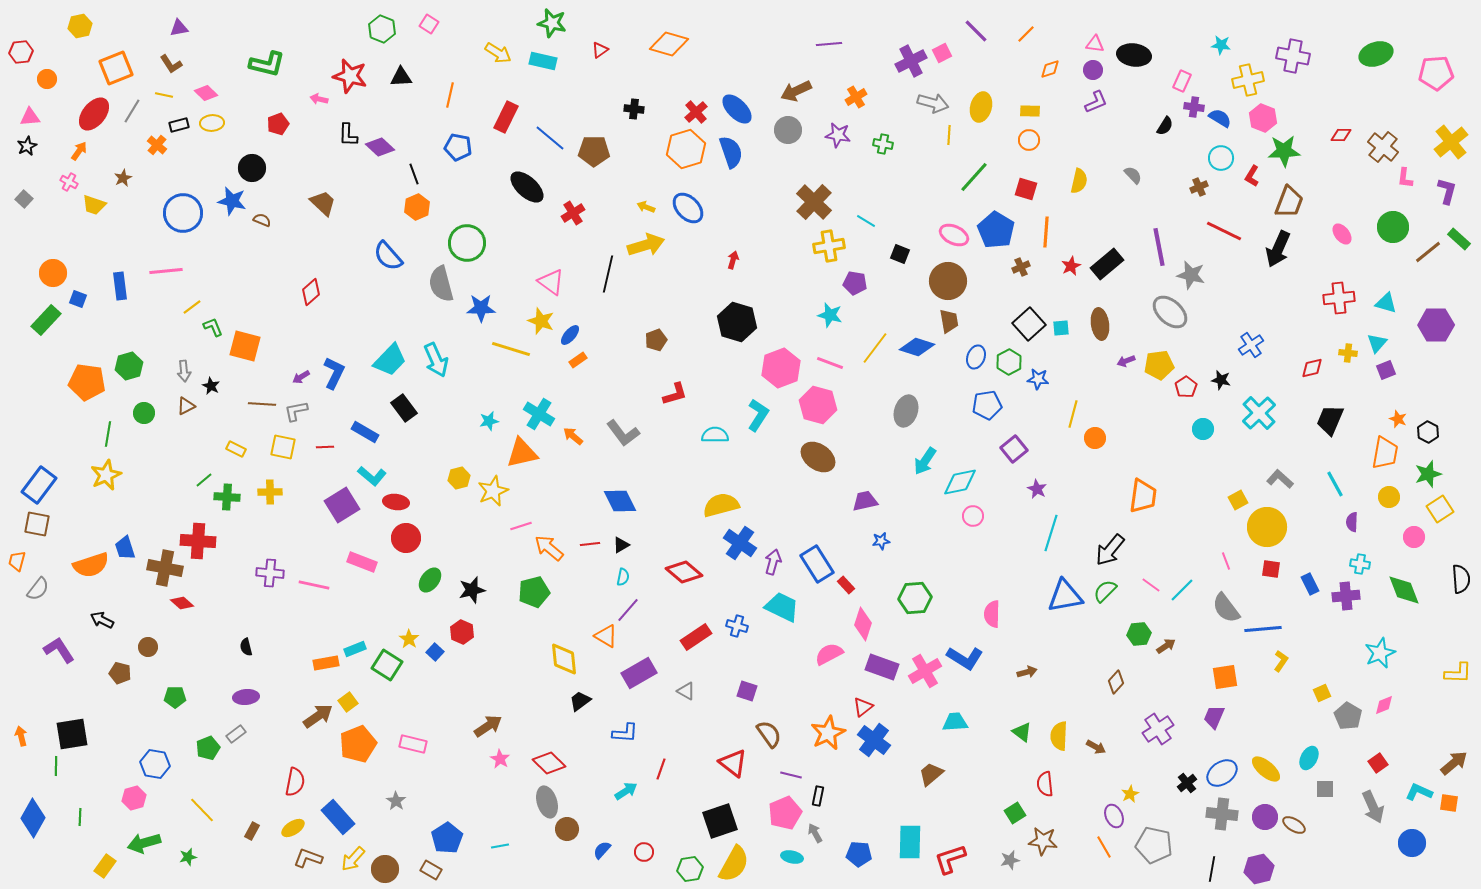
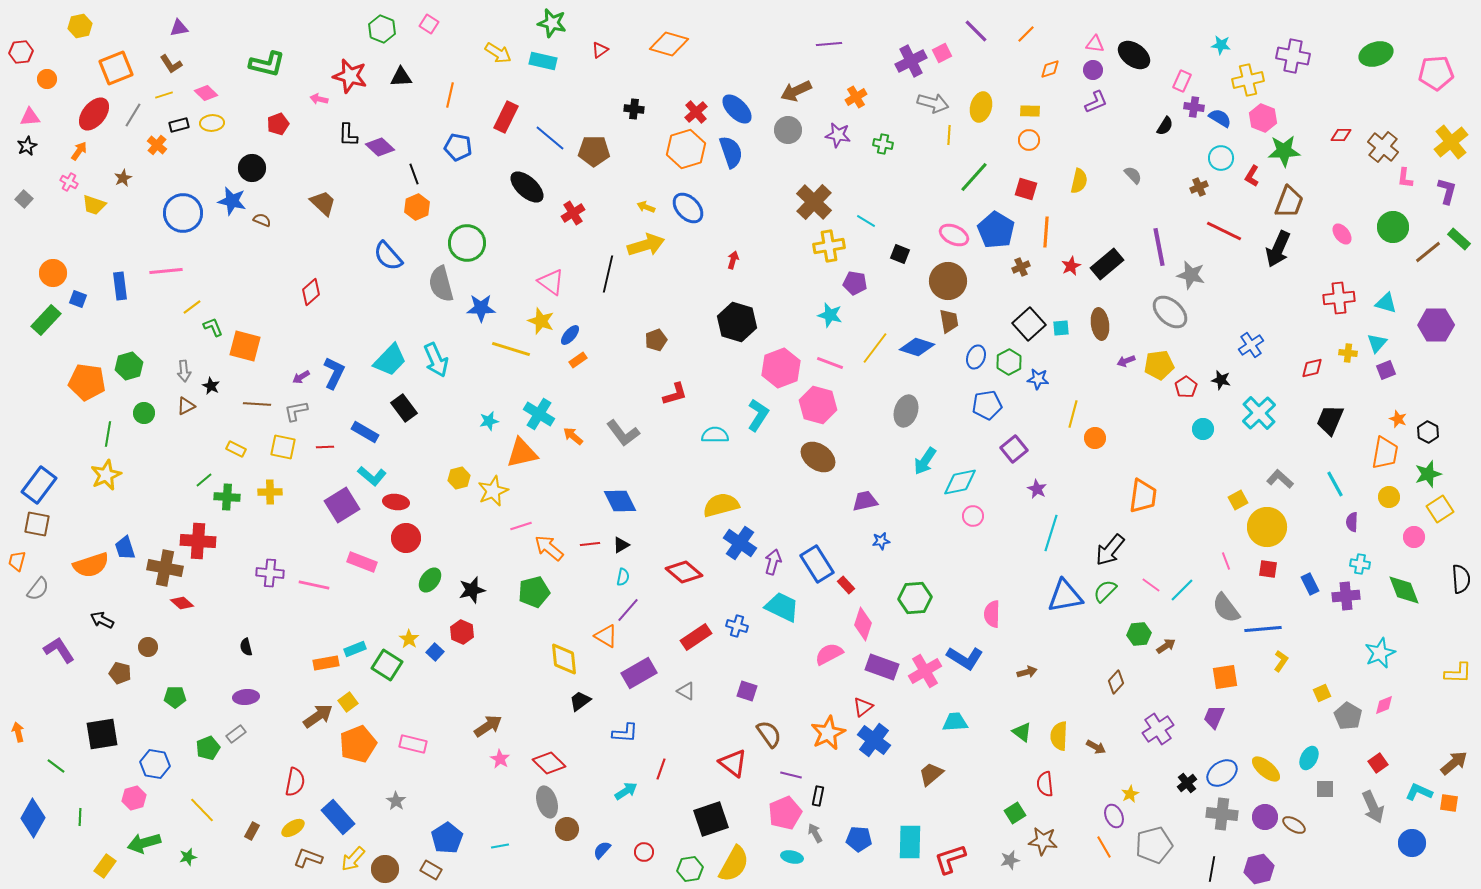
black ellipse at (1134, 55): rotated 28 degrees clockwise
yellow line at (164, 95): rotated 30 degrees counterclockwise
gray line at (132, 111): moved 1 px right, 4 px down
brown line at (262, 404): moved 5 px left
red square at (1271, 569): moved 3 px left
black square at (72, 734): moved 30 px right
orange arrow at (21, 736): moved 3 px left, 4 px up
green line at (56, 766): rotated 54 degrees counterclockwise
black square at (720, 821): moved 9 px left, 2 px up
gray pentagon at (1154, 845): rotated 27 degrees counterclockwise
blue pentagon at (859, 854): moved 15 px up
